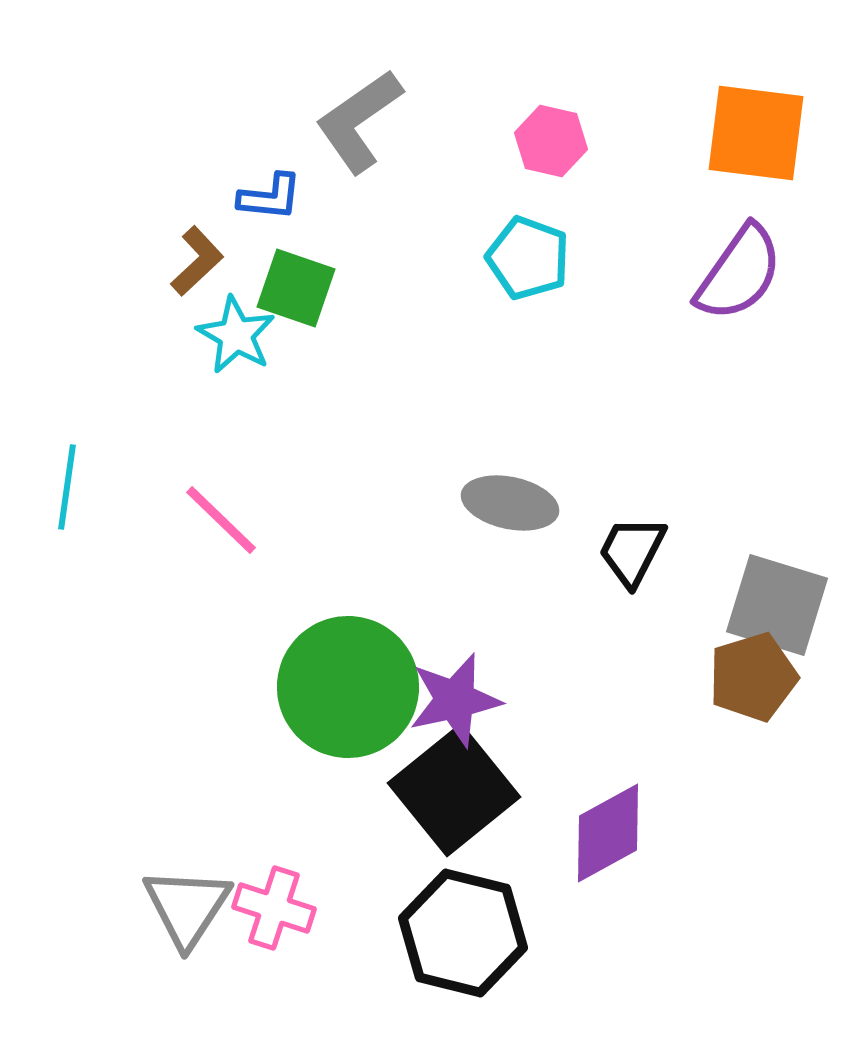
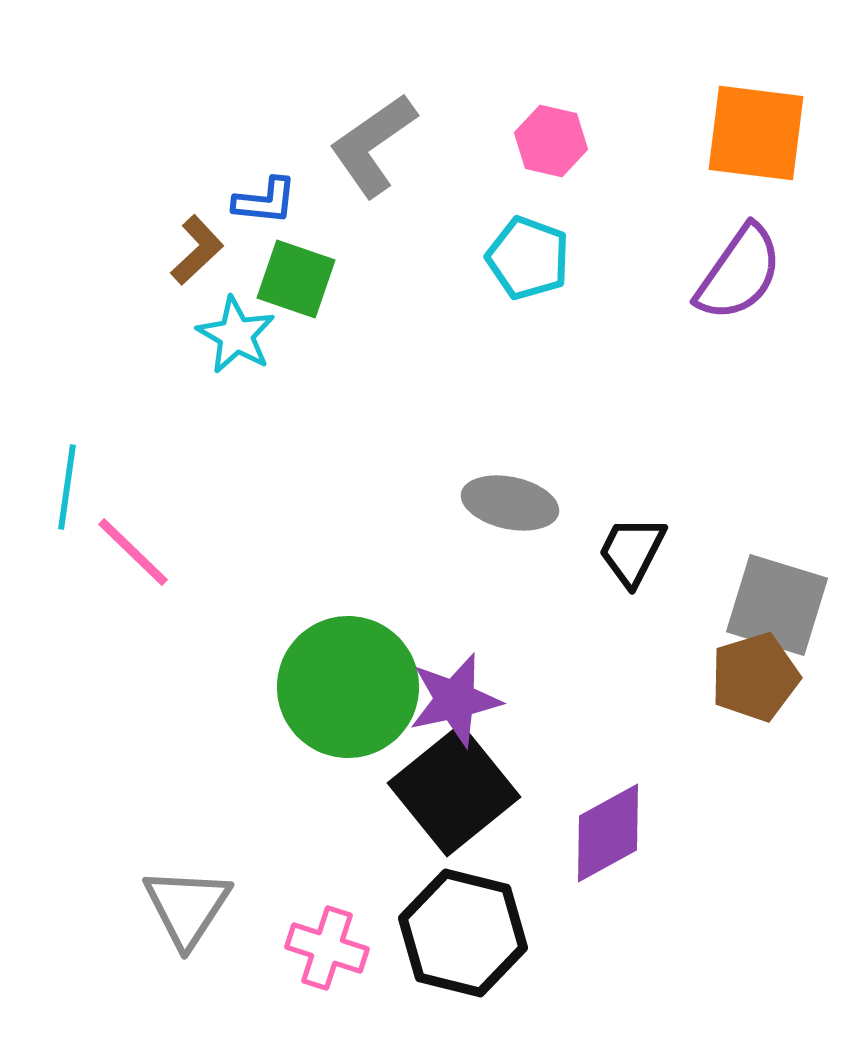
gray L-shape: moved 14 px right, 24 px down
blue L-shape: moved 5 px left, 4 px down
brown L-shape: moved 11 px up
green square: moved 9 px up
pink line: moved 88 px left, 32 px down
brown pentagon: moved 2 px right
pink cross: moved 53 px right, 40 px down
